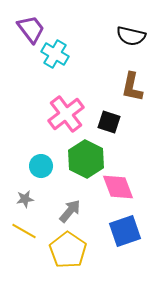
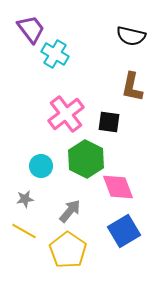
black square: rotated 10 degrees counterclockwise
blue square: moved 1 px left; rotated 12 degrees counterclockwise
